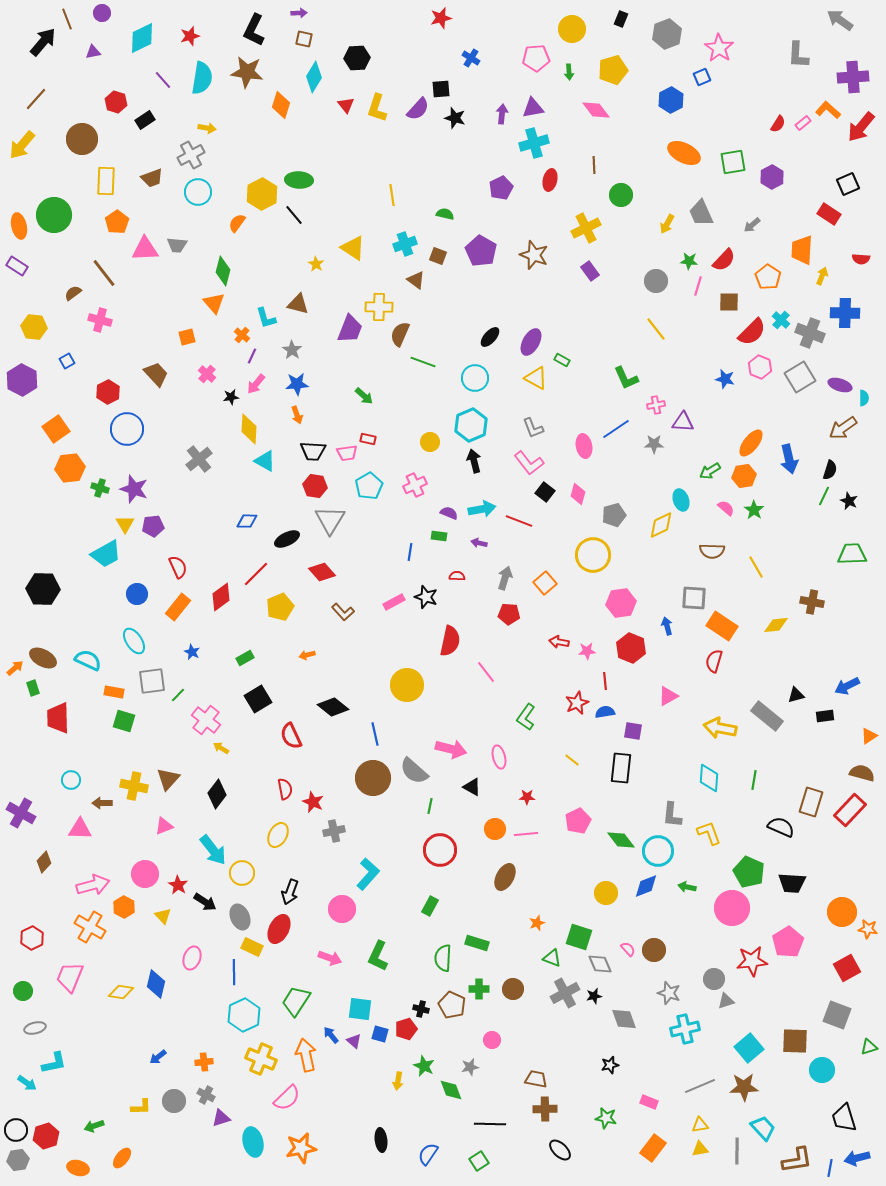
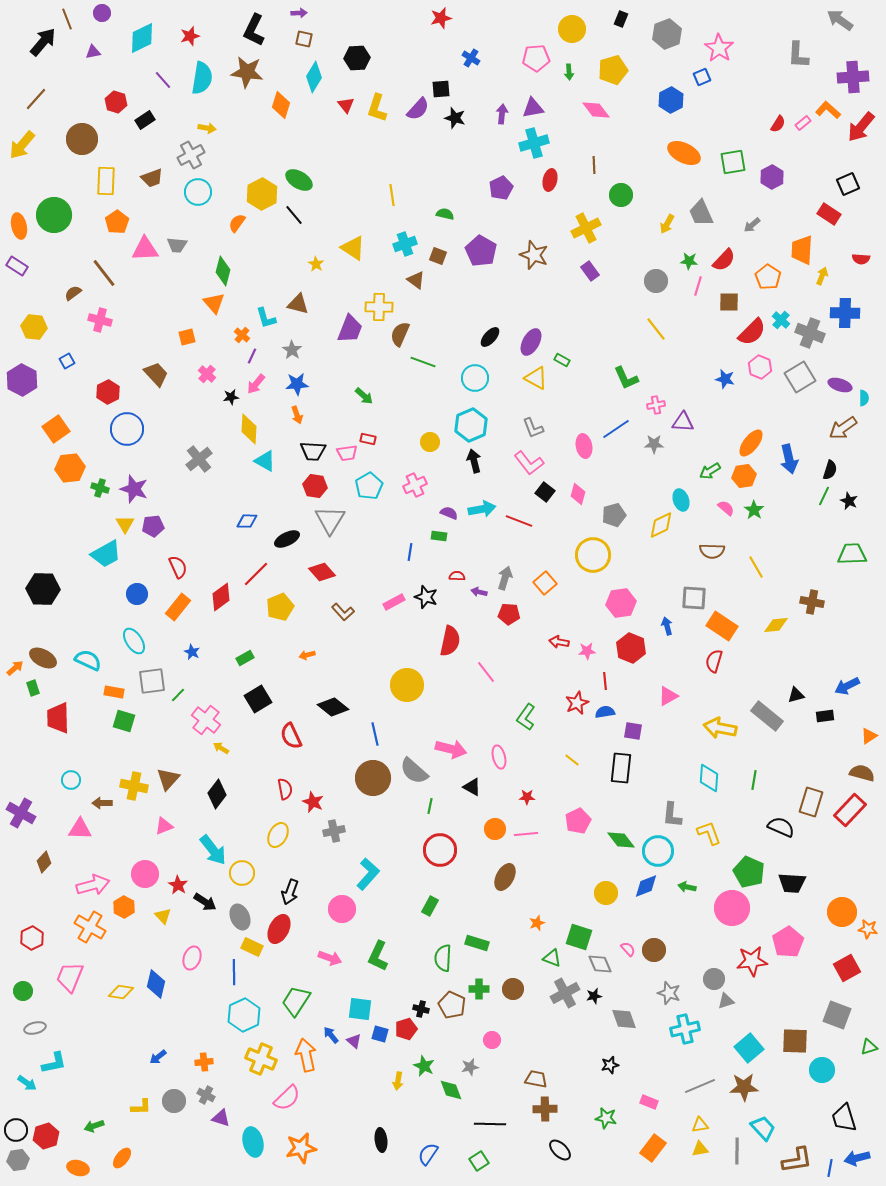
green ellipse at (299, 180): rotated 28 degrees clockwise
purple arrow at (479, 543): moved 49 px down
purple triangle at (221, 1118): rotated 36 degrees clockwise
